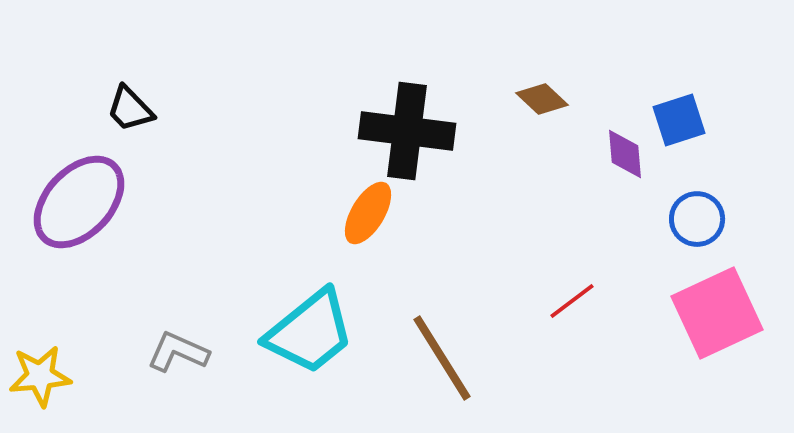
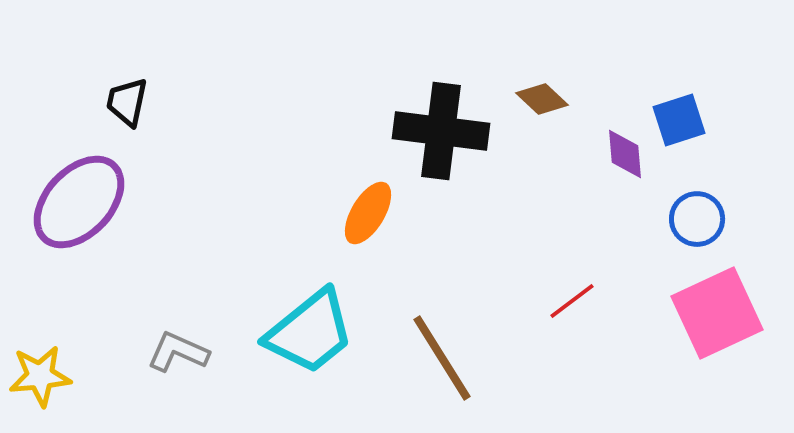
black trapezoid: moved 3 px left, 7 px up; rotated 56 degrees clockwise
black cross: moved 34 px right
